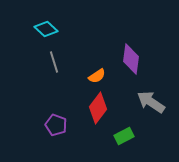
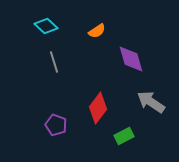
cyan diamond: moved 3 px up
purple diamond: rotated 24 degrees counterclockwise
orange semicircle: moved 45 px up
